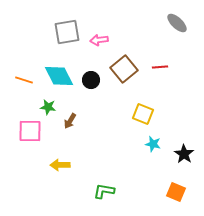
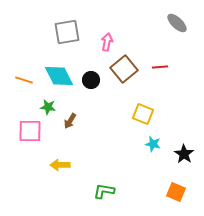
pink arrow: moved 8 px right, 2 px down; rotated 108 degrees clockwise
